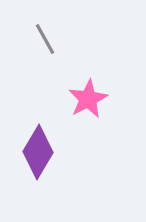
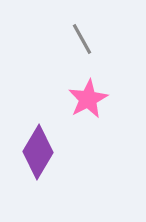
gray line: moved 37 px right
